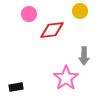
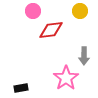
pink circle: moved 4 px right, 3 px up
red diamond: moved 1 px left
black rectangle: moved 5 px right, 1 px down
